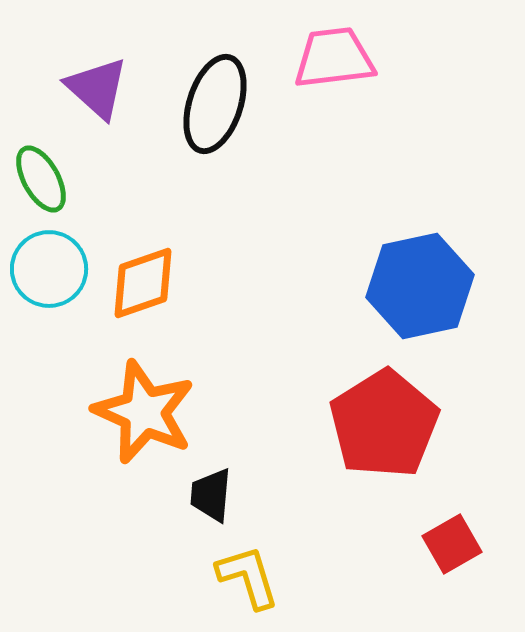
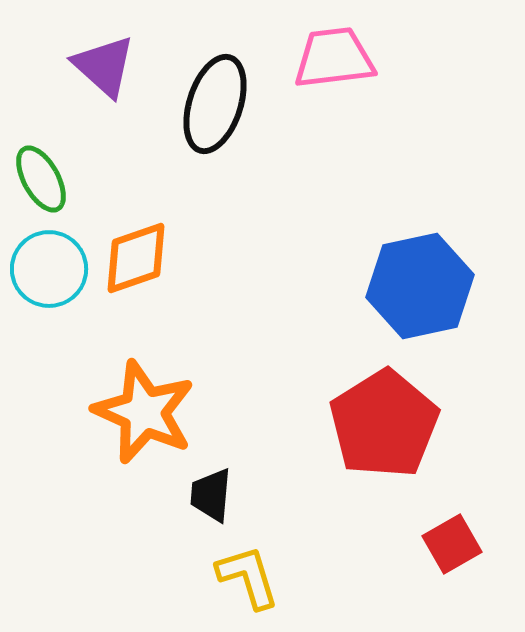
purple triangle: moved 7 px right, 22 px up
orange diamond: moved 7 px left, 25 px up
